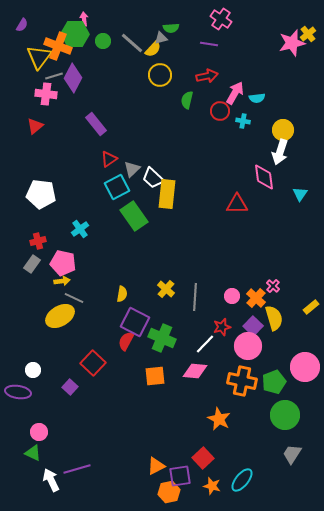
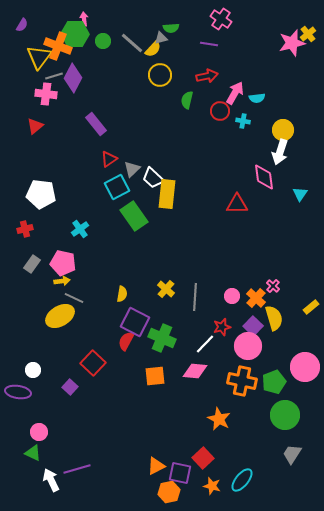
red cross at (38, 241): moved 13 px left, 12 px up
purple square at (180, 476): moved 3 px up; rotated 20 degrees clockwise
